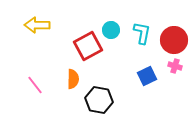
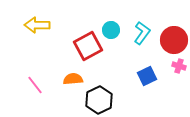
cyan L-shape: rotated 25 degrees clockwise
pink cross: moved 4 px right
orange semicircle: rotated 96 degrees counterclockwise
black hexagon: rotated 24 degrees clockwise
